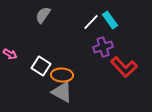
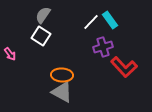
pink arrow: rotated 24 degrees clockwise
white square: moved 30 px up
